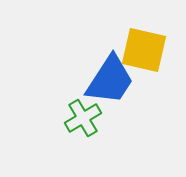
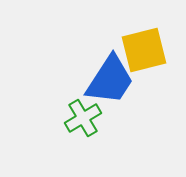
yellow square: rotated 27 degrees counterclockwise
